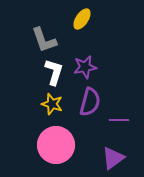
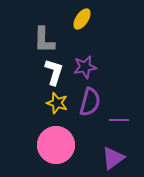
gray L-shape: rotated 20 degrees clockwise
yellow star: moved 5 px right, 1 px up
